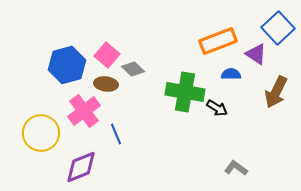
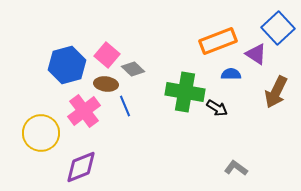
blue line: moved 9 px right, 28 px up
